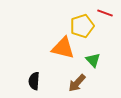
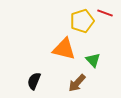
yellow pentagon: moved 5 px up
orange triangle: moved 1 px right, 1 px down
black semicircle: rotated 18 degrees clockwise
